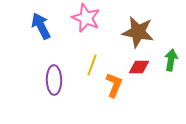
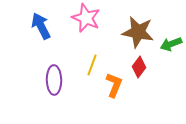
green arrow: moved 16 px up; rotated 120 degrees counterclockwise
red diamond: rotated 55 degrees counterclockwise
